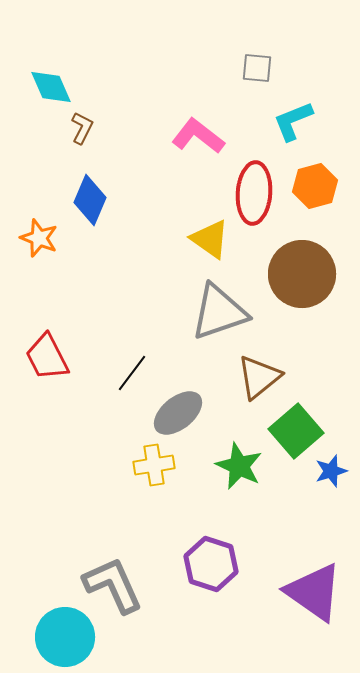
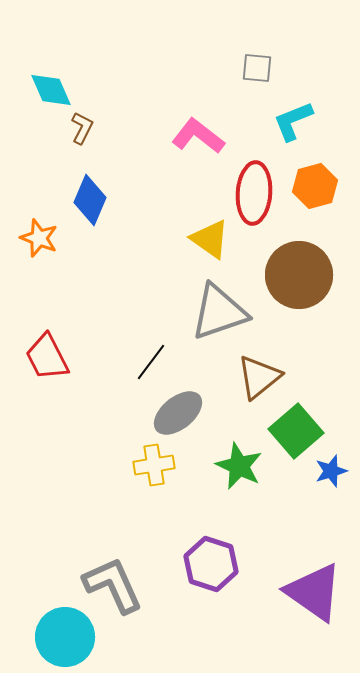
cyan diamond: moved 3 px down
brown circle: moved 3 px left, 1 px down
black line: moved 19 px right, 11 px up
